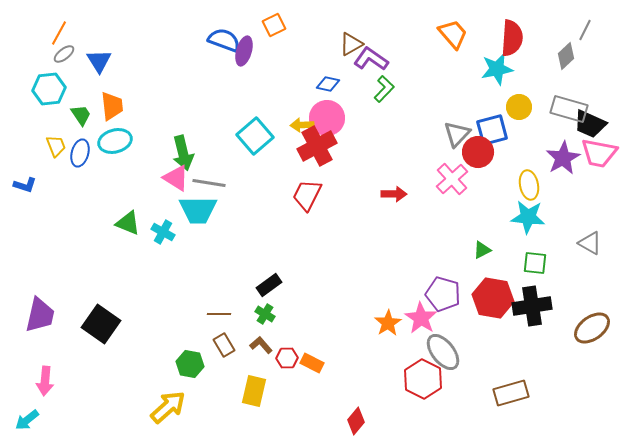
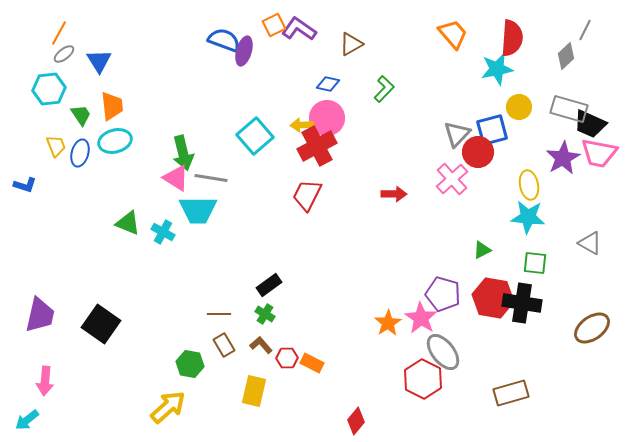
purple L-shape at (371, 59): moved 72 px left, 30 px up
gray line at (209, 183): moved 2 px right, 5 px up
black cross at (532, 306): moved 10 px left, 3 px up; rotated 18 degrees clockwise
